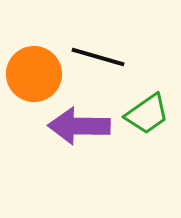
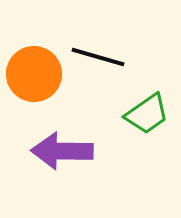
purple arrow: moved 17 px left, 25 px down
